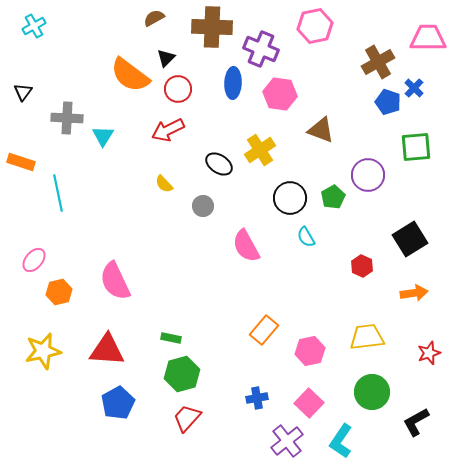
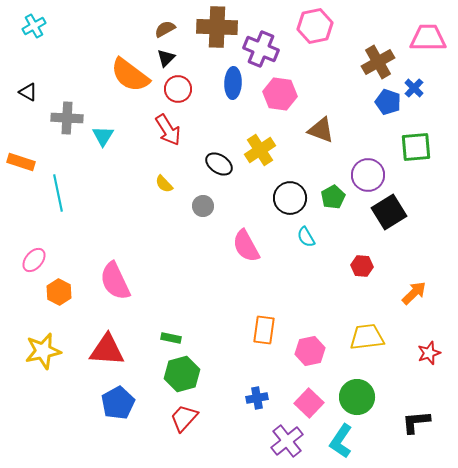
brown semicircle at (154, 18): moved 11 px right, 11 px down
brown cross at (212, 27): moved 5 px right
black triangle at (23, 92): moved 5 px right; rotated 36 degrees counterclockwise
red arrow at (168, 130): rotated 96 degrees counterclockwise
black square at (410, 239): moved 21 px left, 27 px up
red hexagon at (362, 266): rotated 20 degrees counterclockwise
orange hexagon at (59, 292): rotated 20 degrees counterclockwise
orange arrow at (414, 293): rotated 36 degrees counterclockwise
orange rectangle at (264, 330): rotated 32 degrees counterclockwise
green circle at (372, 392): moved 15 px left, 5 px down
red trapezoid at (187, 418): moved 3 px left
black L-shape at (416, 422): rotated 24 degrees clockwise
